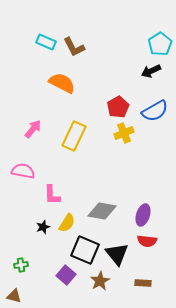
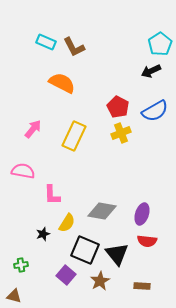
red pentagon: rotated 15 degrees counterclockwise
yellow cross: moved 3 px left
purple ellipse: moved 1 px left, 1 px up
black star: moved 7 px down
brown rectangle: moved 1 px left, 3 px down
